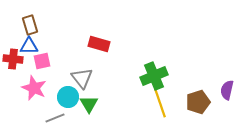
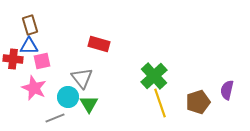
green cross: rotated 20 degrees counterclockwise
